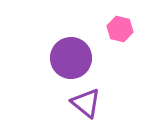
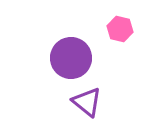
purple triangle: moved 1 px right, 1 px up
